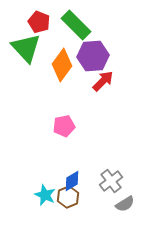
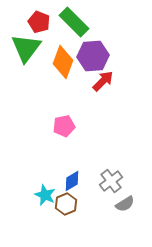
green rectangle: moved 2 px left, 3 px up
green triangle: rotated 20 degrees clockwise
orange diamond: moved 1 px right, 3 px up; rotated 16 degrees counterclockwise
brown hexagon: moved 2 px left, 7 px down
